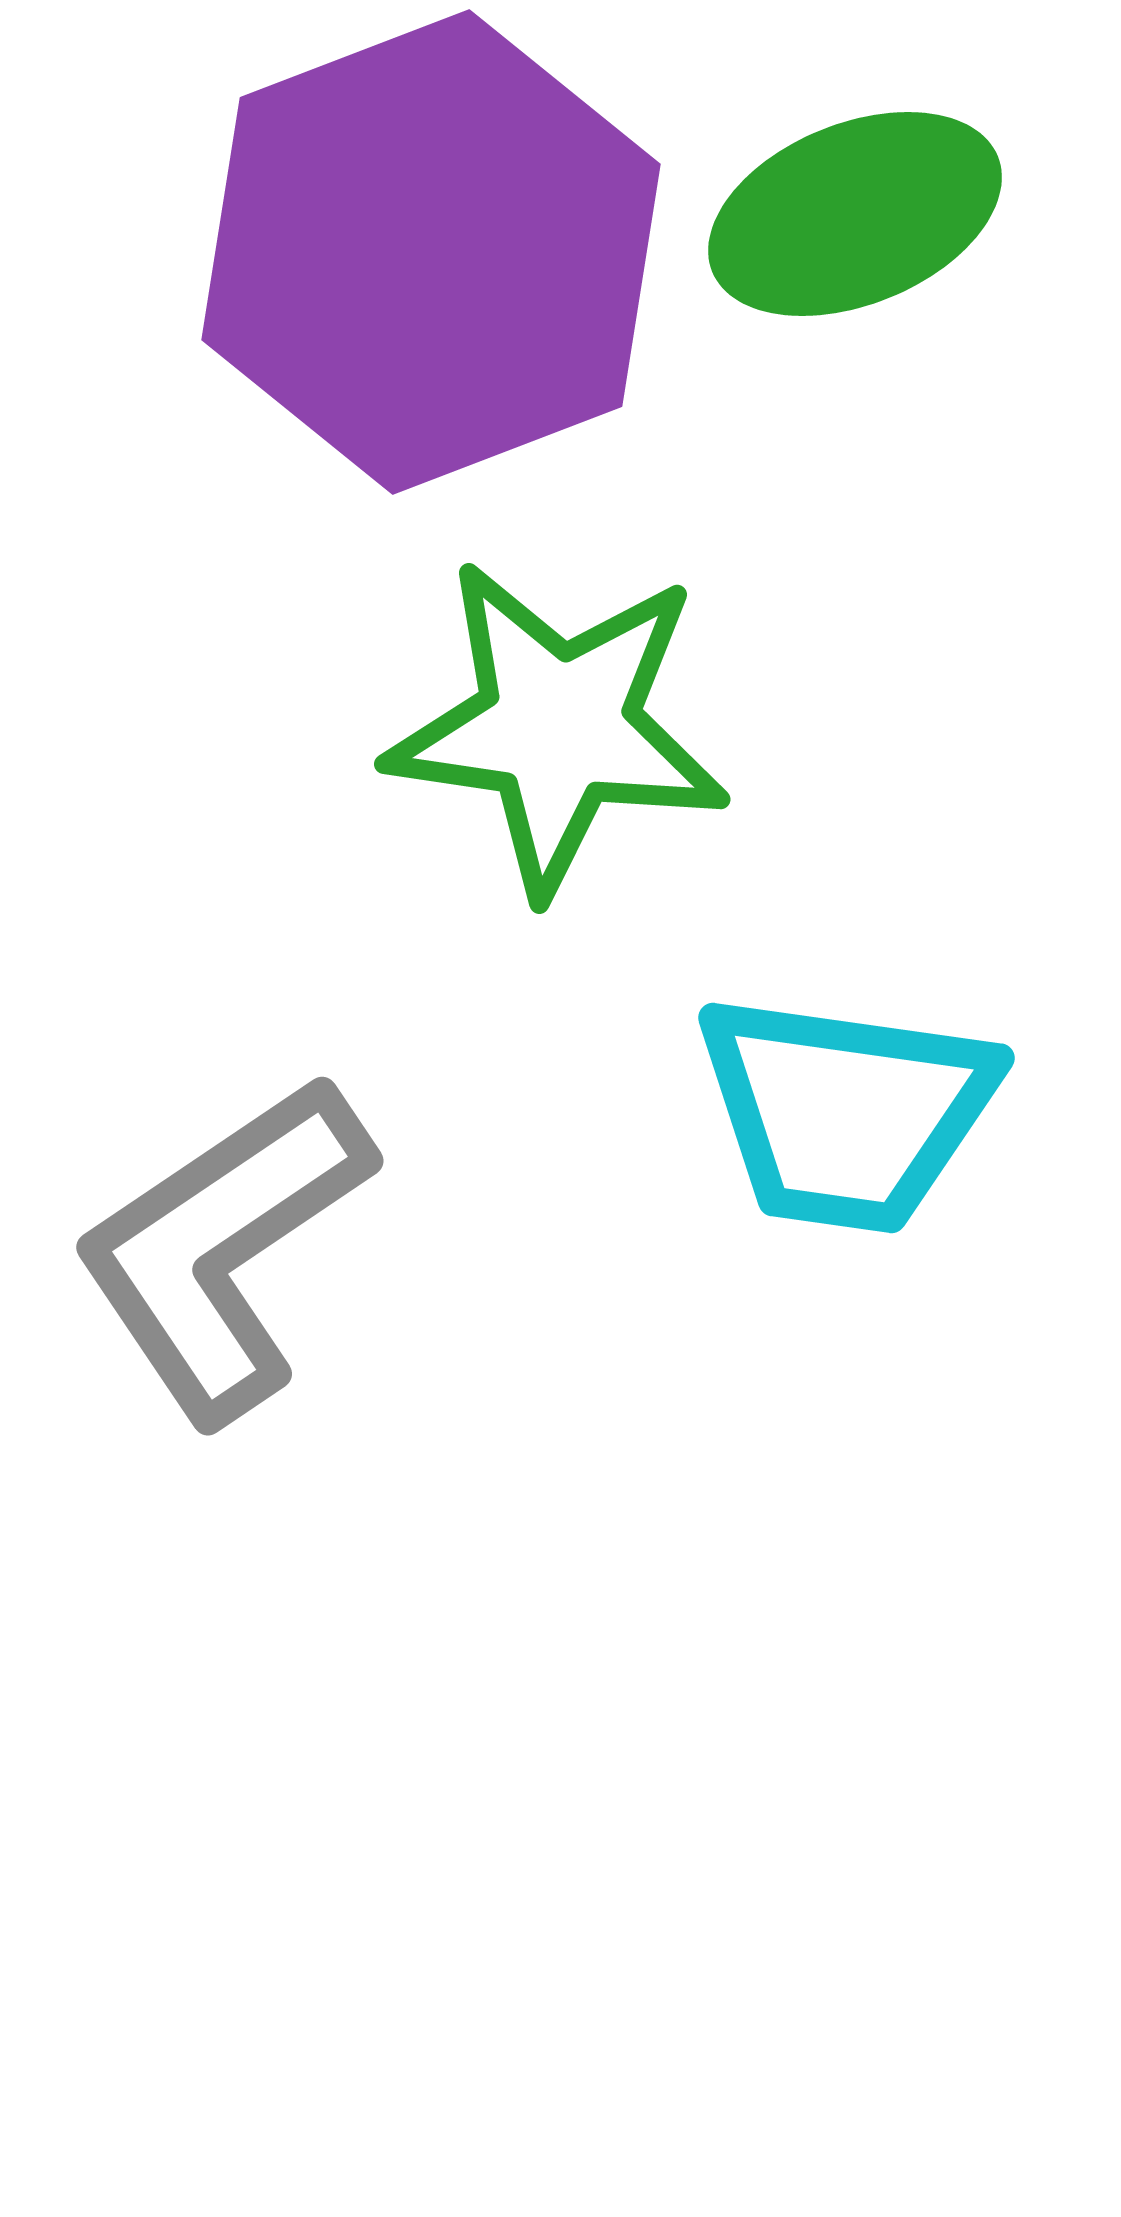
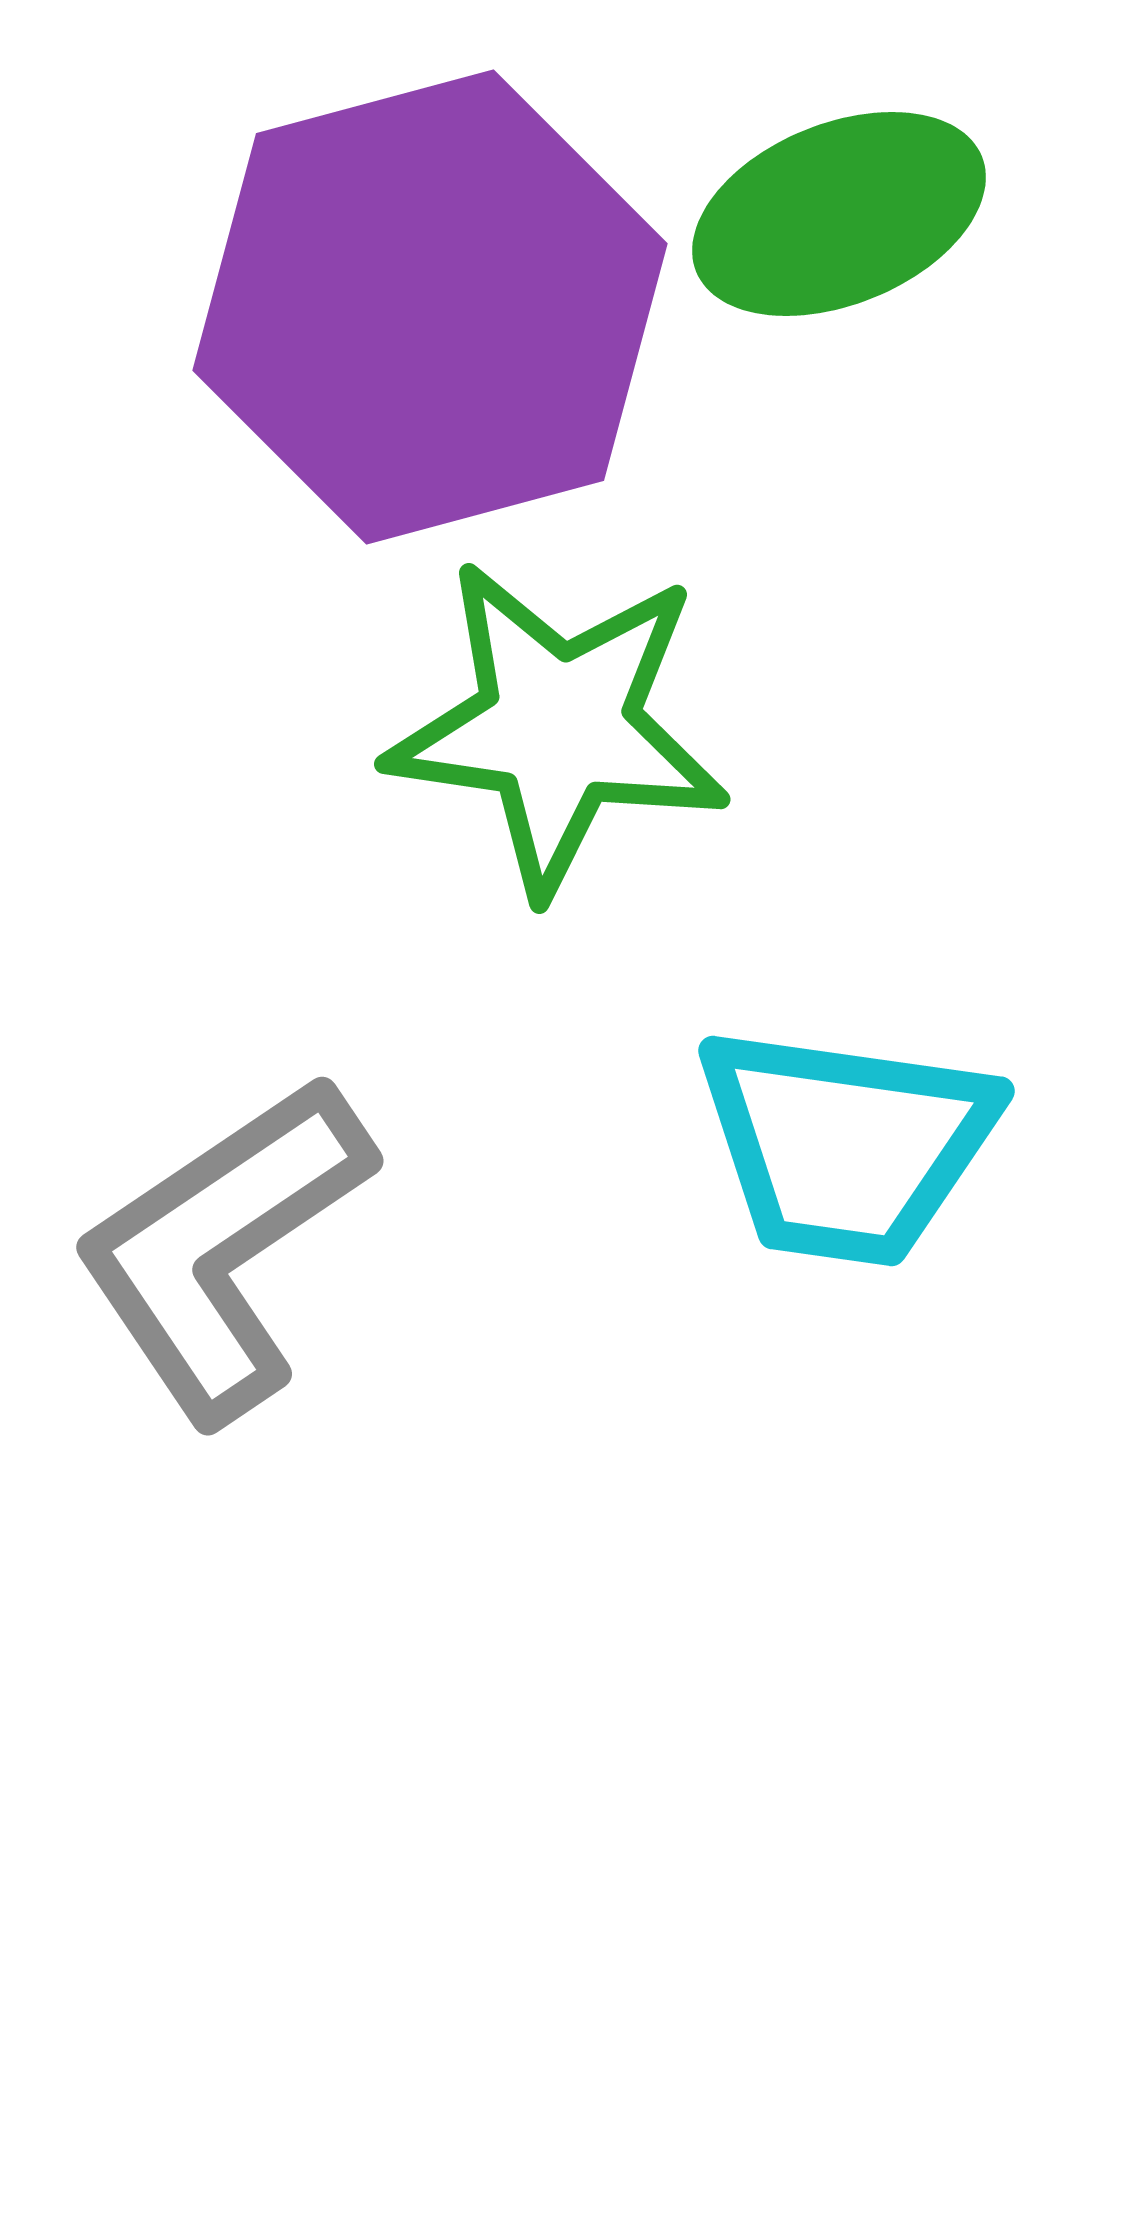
green ellipse: moved 16 px left
purple hexagon: moved 1 px left, 55 px down; rotated 6 degrees clockwise
cyan trapezoid: moved 33 px down
